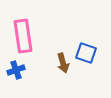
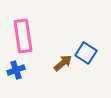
blue square: rotated 15 degrees clockwise
brown arrow: rotated 114 degrees counterclockwise
